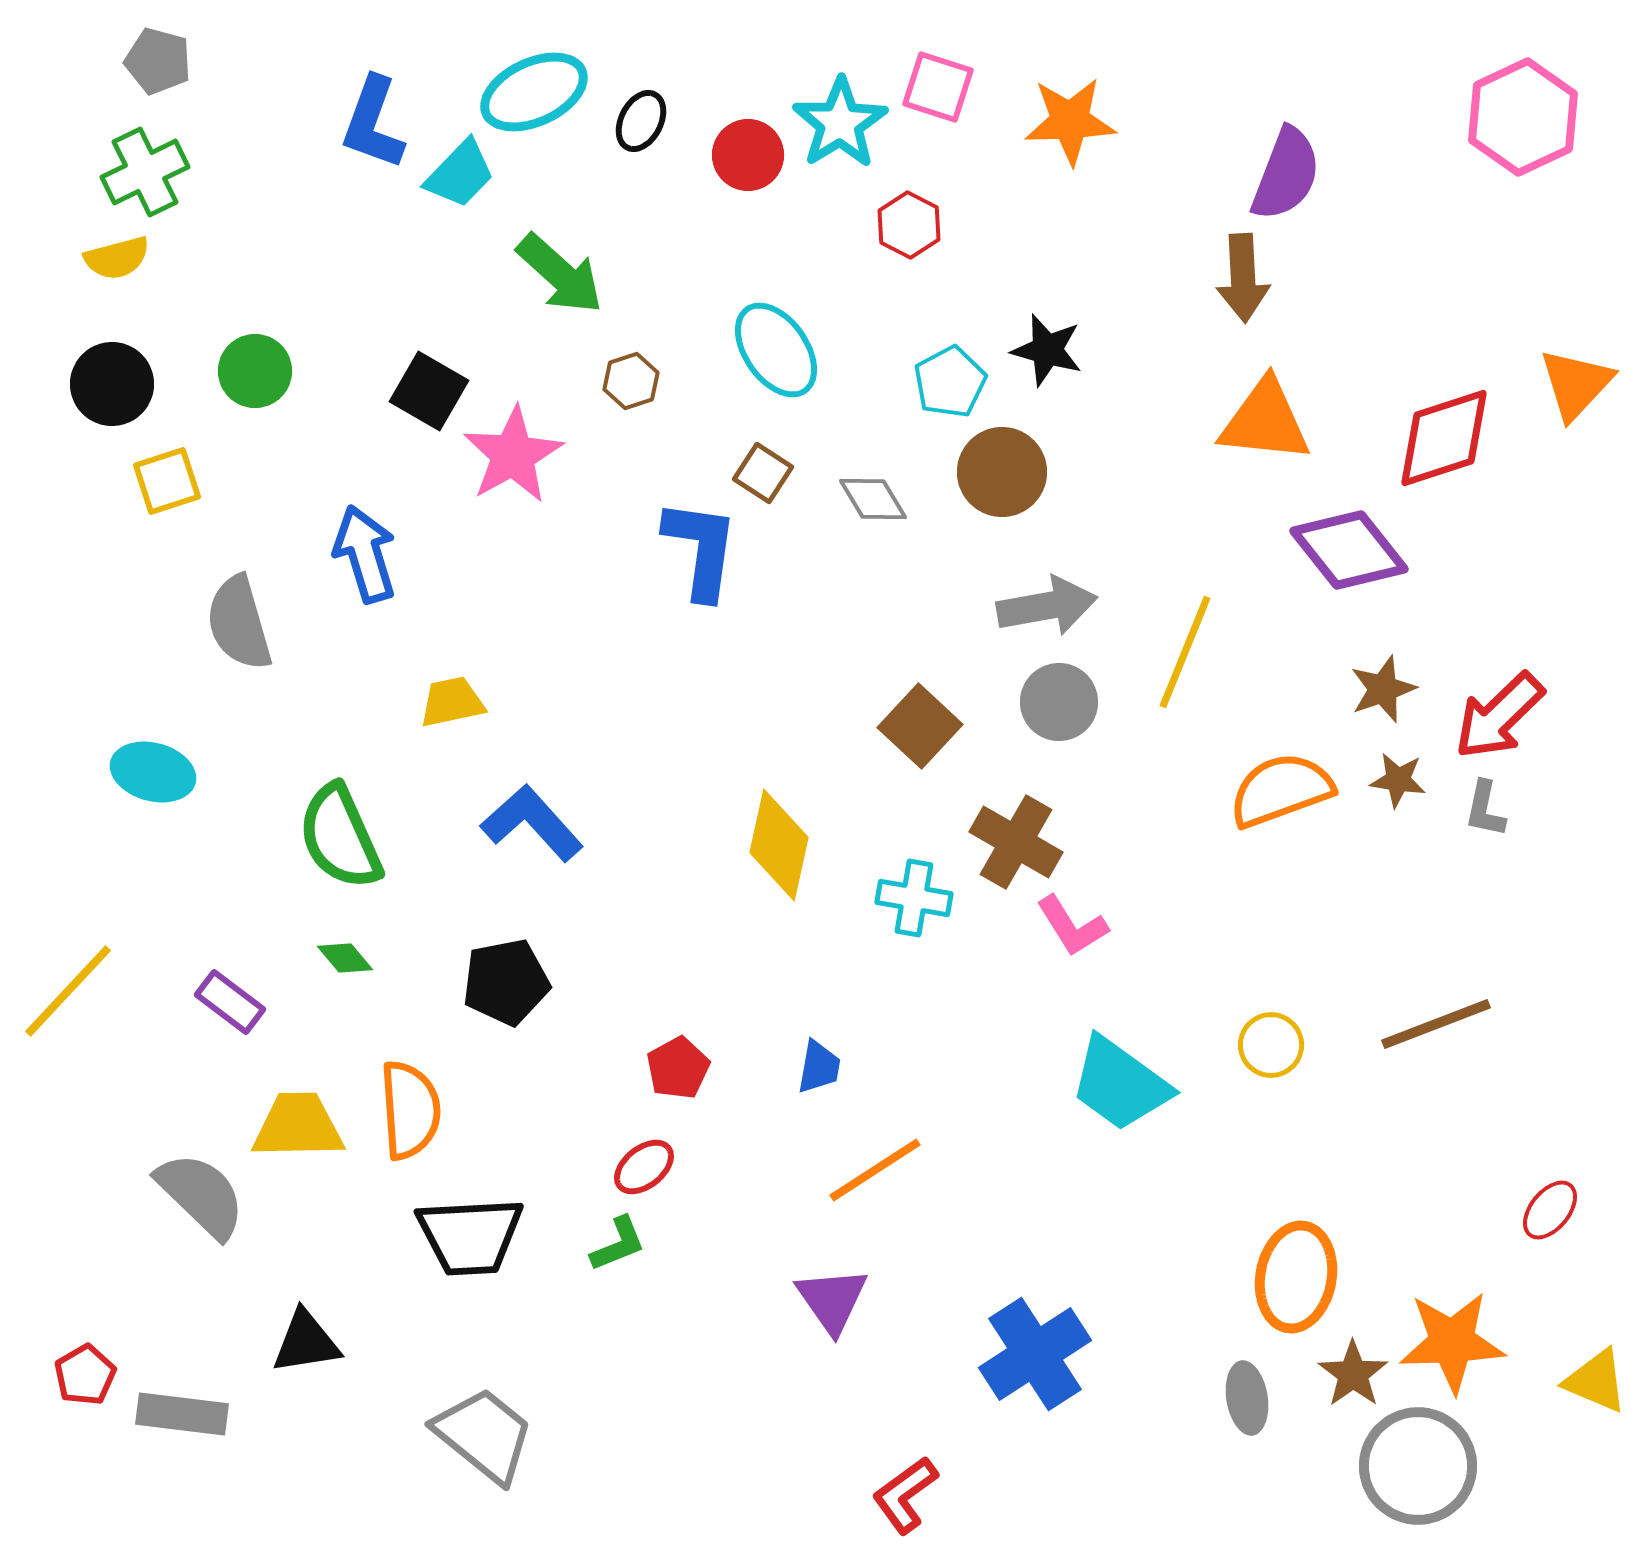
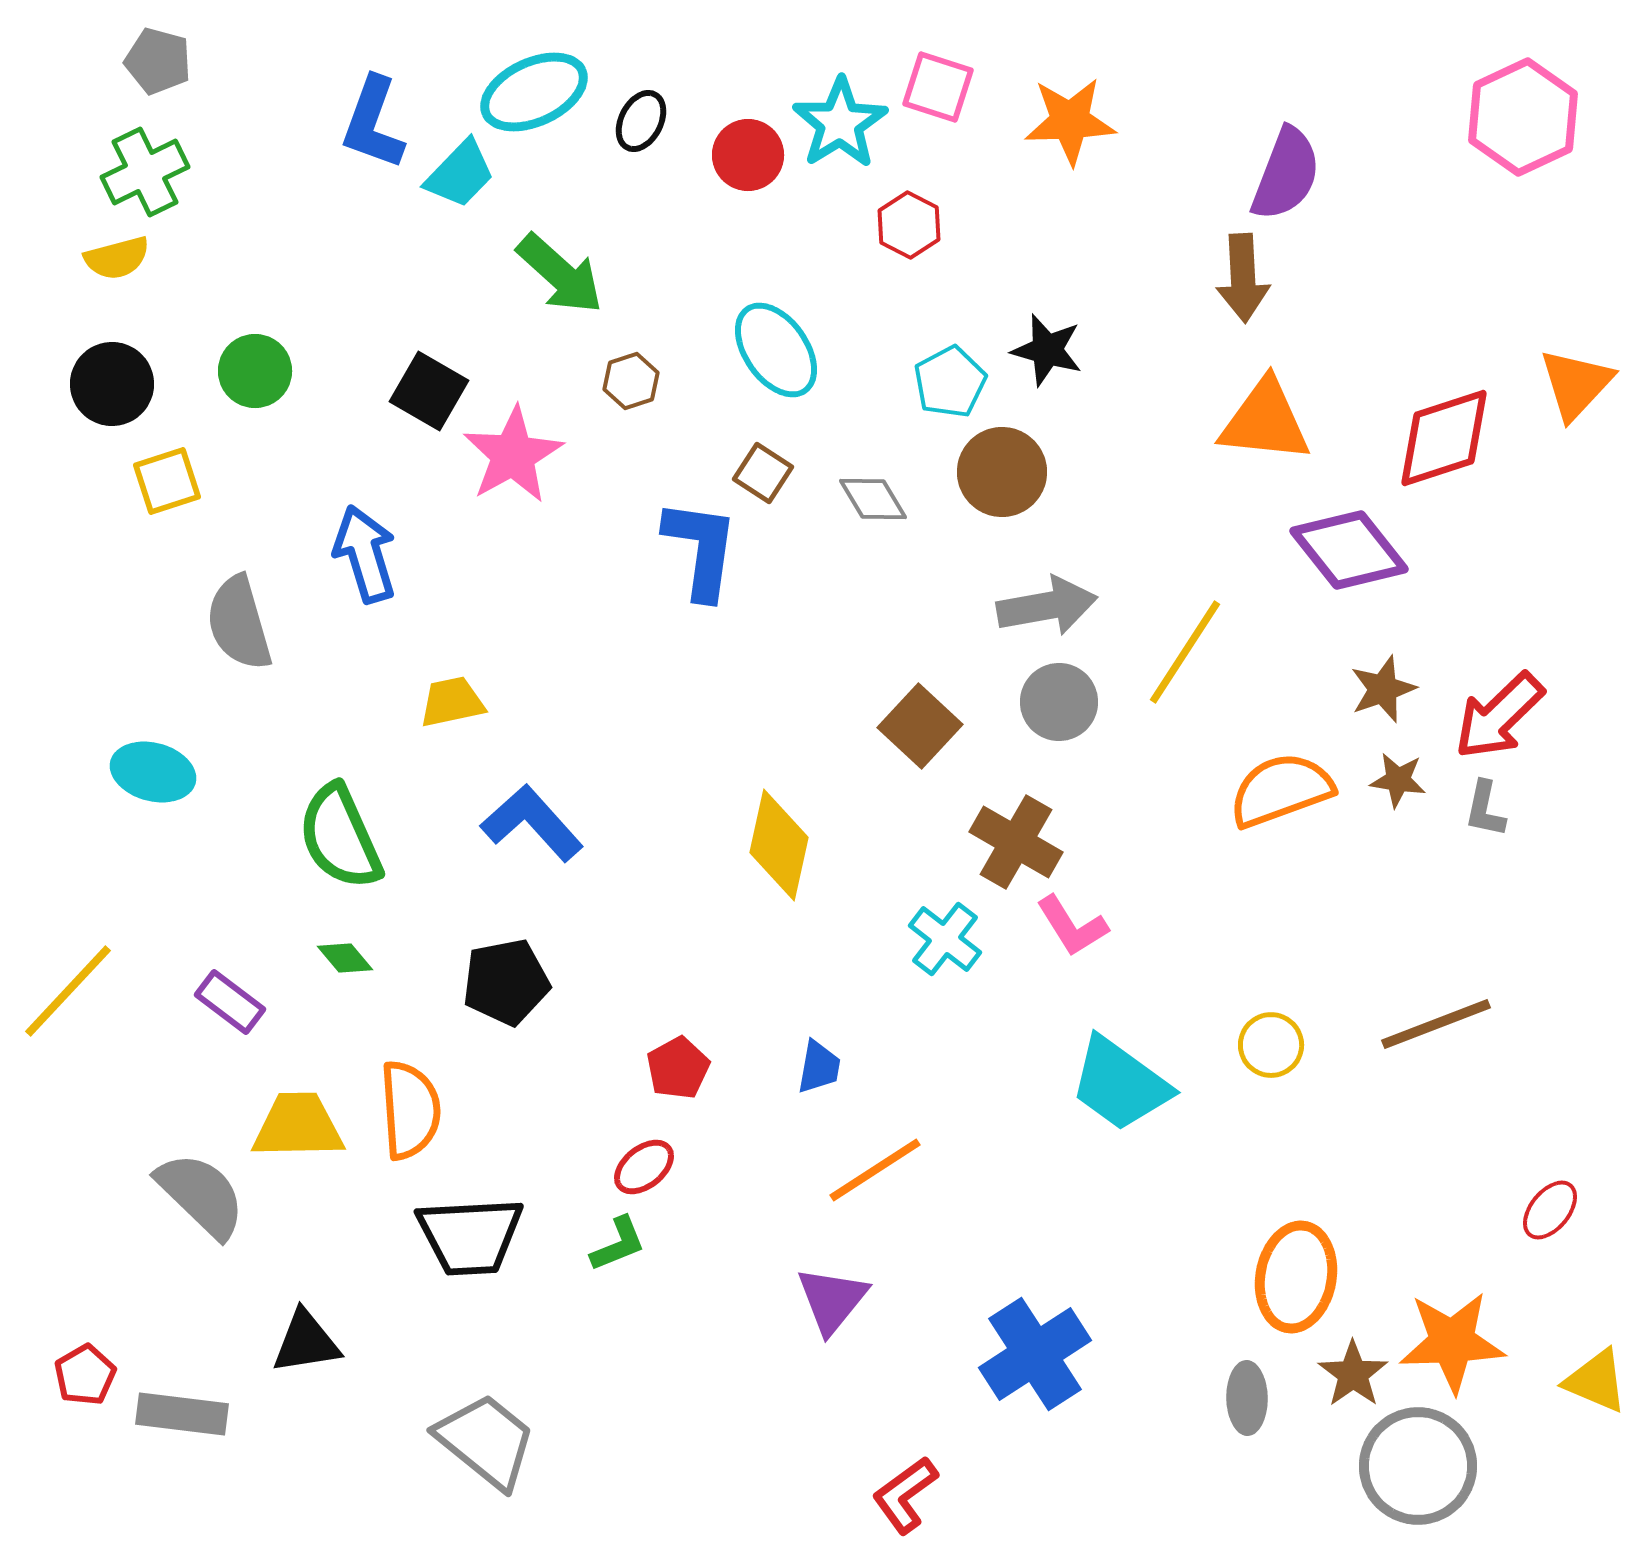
yellow line at (1185, 652): rotated 11 degrees clockwise
cyan cross at (914, 898): moved 31 px right, 41 px down; rotated 28 degrees clockwise
purple triangle at (832, 1300): rotated 14 degrees clockwise
gray ellipse at (1247, 1398): rotated 8 degrees clockwise
gray trapezoid at (484, 1435): moved 2 px right, 6 px down
